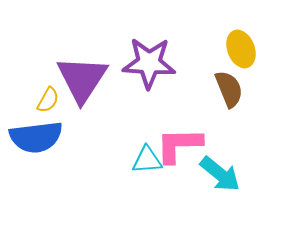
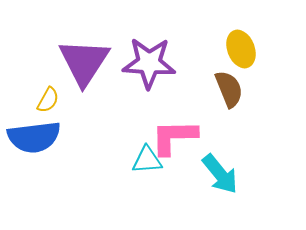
purple triangle: moved 2 px right, 17 px up
blue semicircle: moved 2 px left
pink L-shape: moved 5 px left, 8 px up
cyan arrow: rotated 12 degrees clockwise
